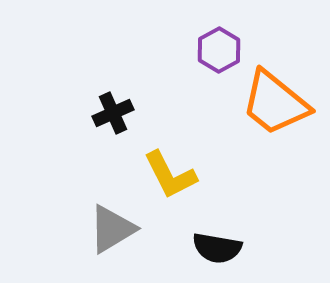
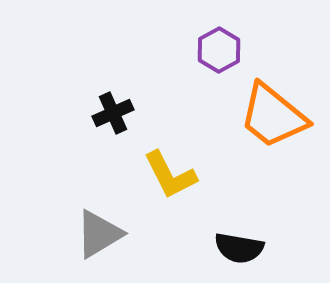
orange trapezoid: moved 2 px left, 13 px down
gray triangle: moved 13 px left, 5 px down
black semicircle: moved 22 px right
